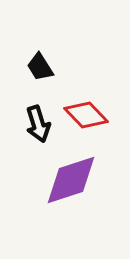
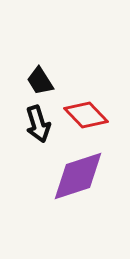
black trapezoid: moved 14 px down
purple diamond: moved 7 px right, 4 px up
